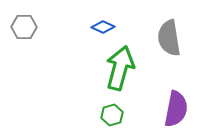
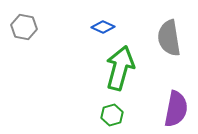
gray hexagon: rotated 10 degrees clockwise
